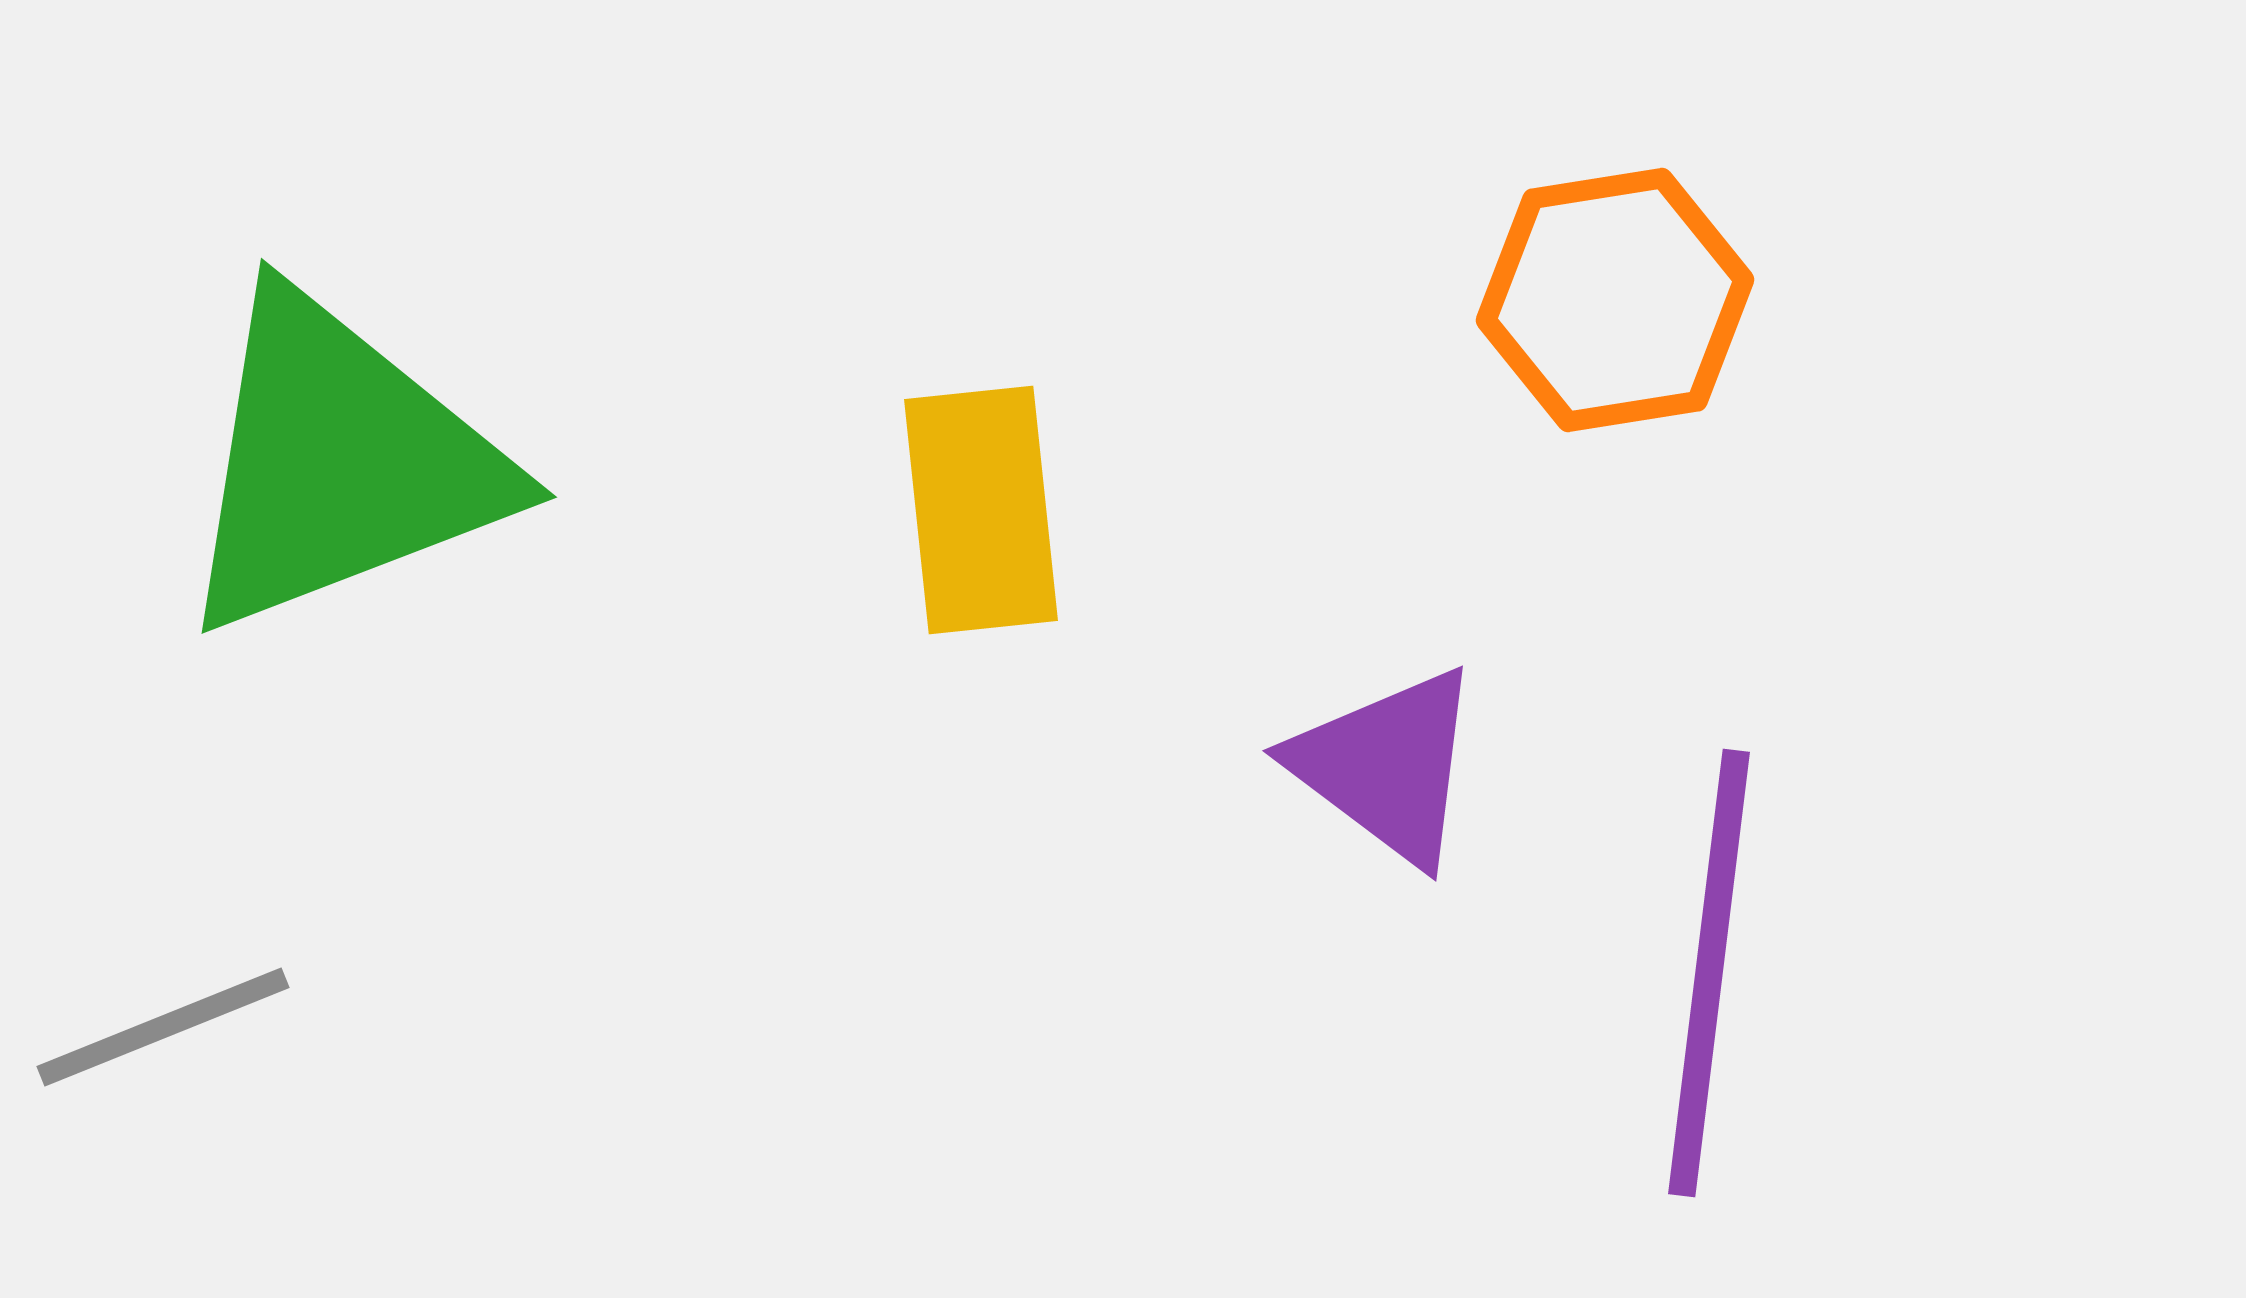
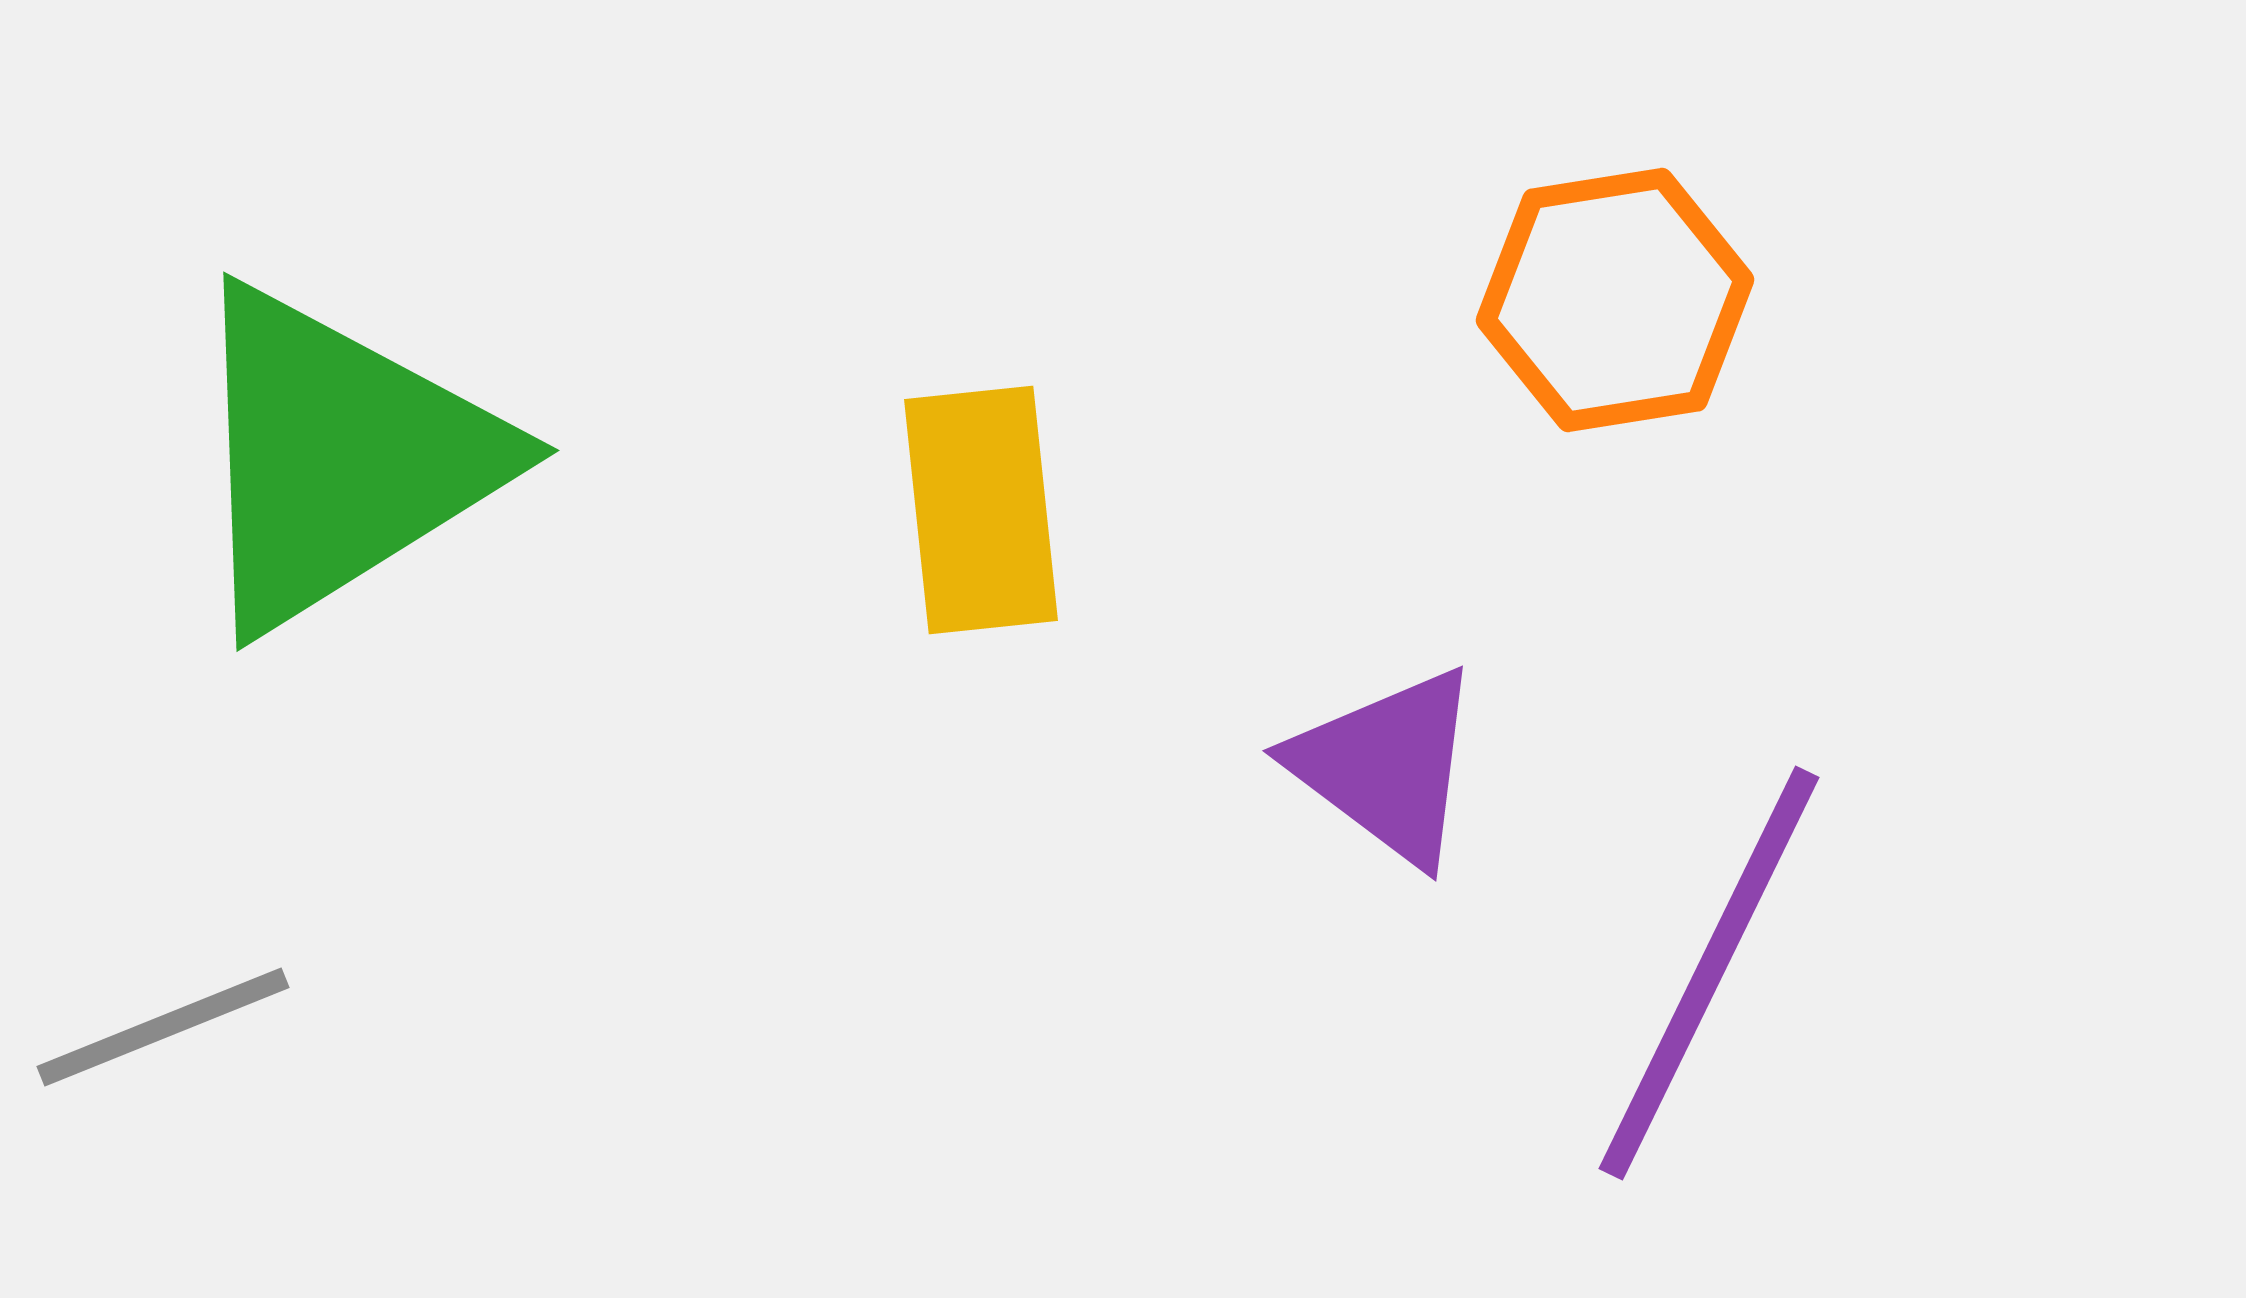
green triangle: moved 5 px up; rotated 11 degrees counterclockwise
purple line: rotated 19 degrees clockwise
